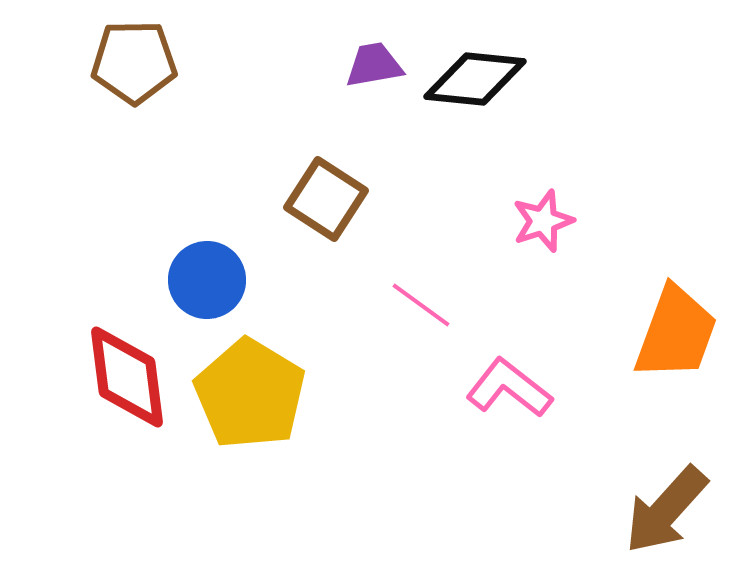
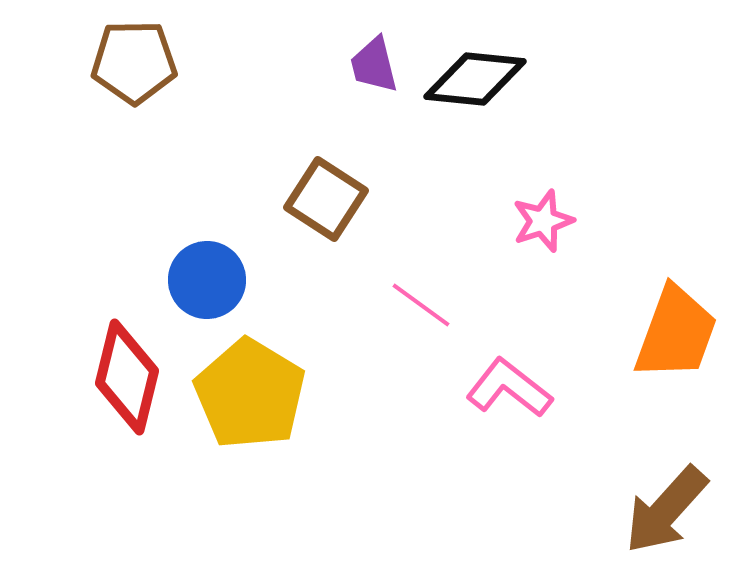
purple trapezoid: rotated 94 degrees counterclockwise
red diamond: rotated 21 degrees clockwise
